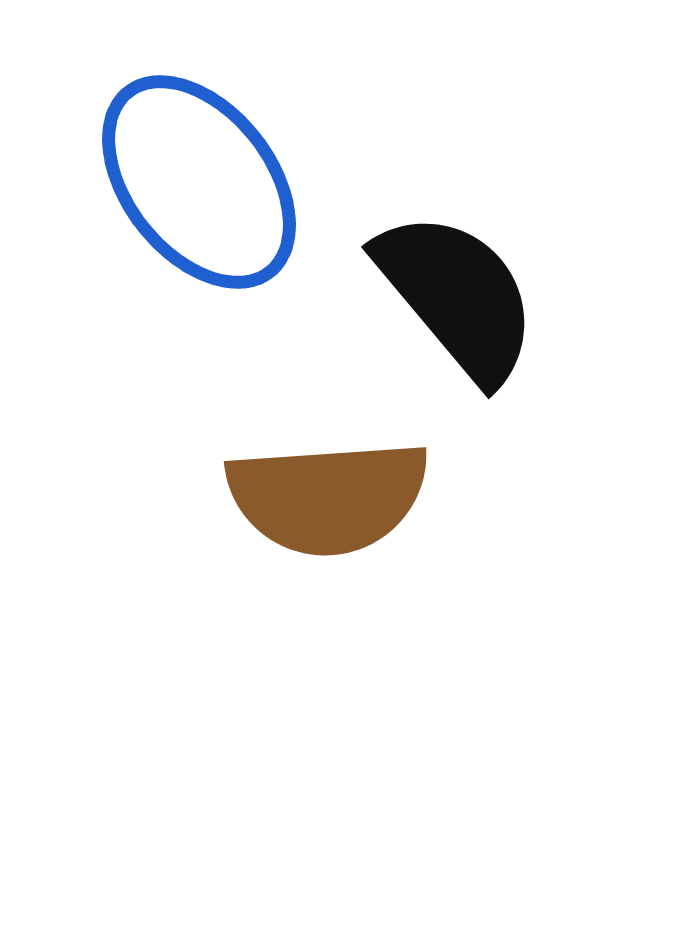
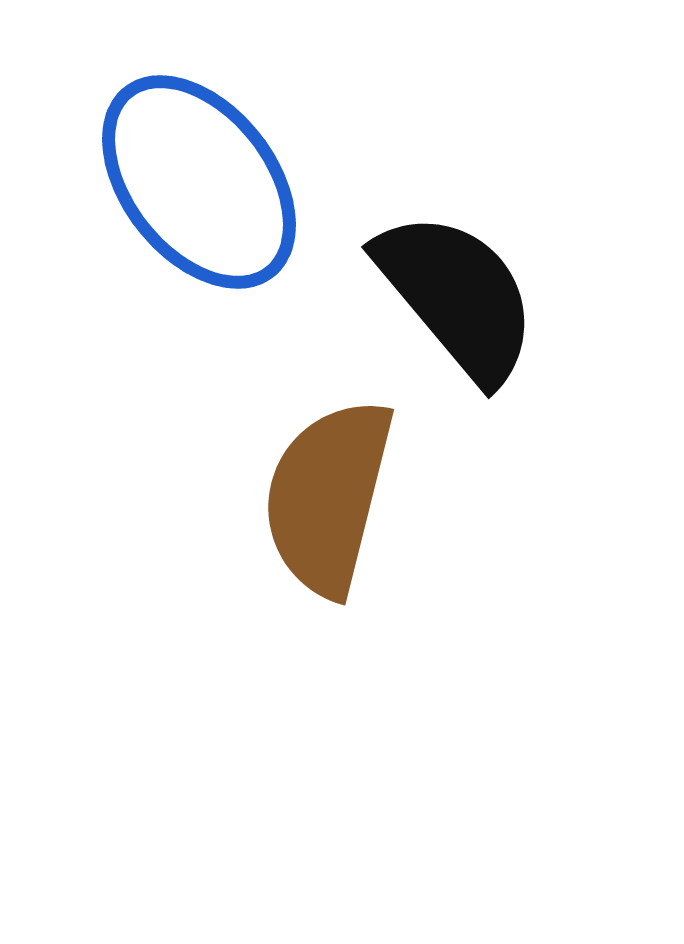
brown semicircle: rotated 108 degrees clockwise
